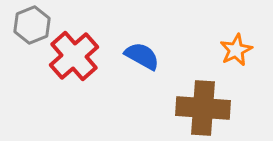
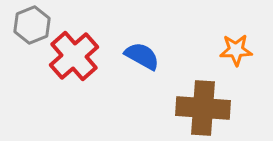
orange star: rotated 24 degrees clockwise
